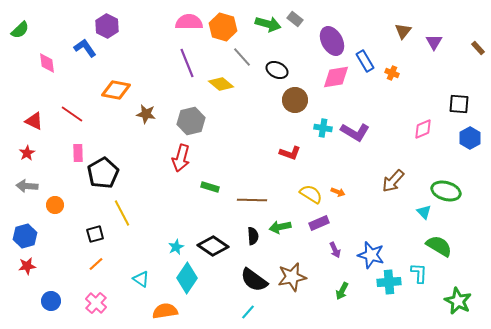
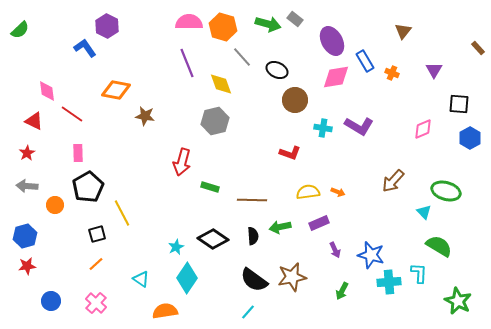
purple triangle at (434, 42): moved 28 px down
pink diamond at (47, 63): moved 28 px down
yellow diamond at (221, 84): rotated 30 degrees clockwise
brown star at (146, 114): moved 1 px left, 2 px down
gray hexagon at (191, 121): moved 24 px right
purple L-shape at (355, 132): moved 4 px right, 6 px up
red arrow at (181, 158): moved 1 px right, 4 px down
black pentagon at (103, 173): moved 15 px left, 14 px down
yellow semicircle at (311, 194): moved 3 px left, 2 px up; rotated 40 degrees counterclockwise
black square at (95, 234): moved 2 px right
black diamond at (213, 246): moved 7 px up
